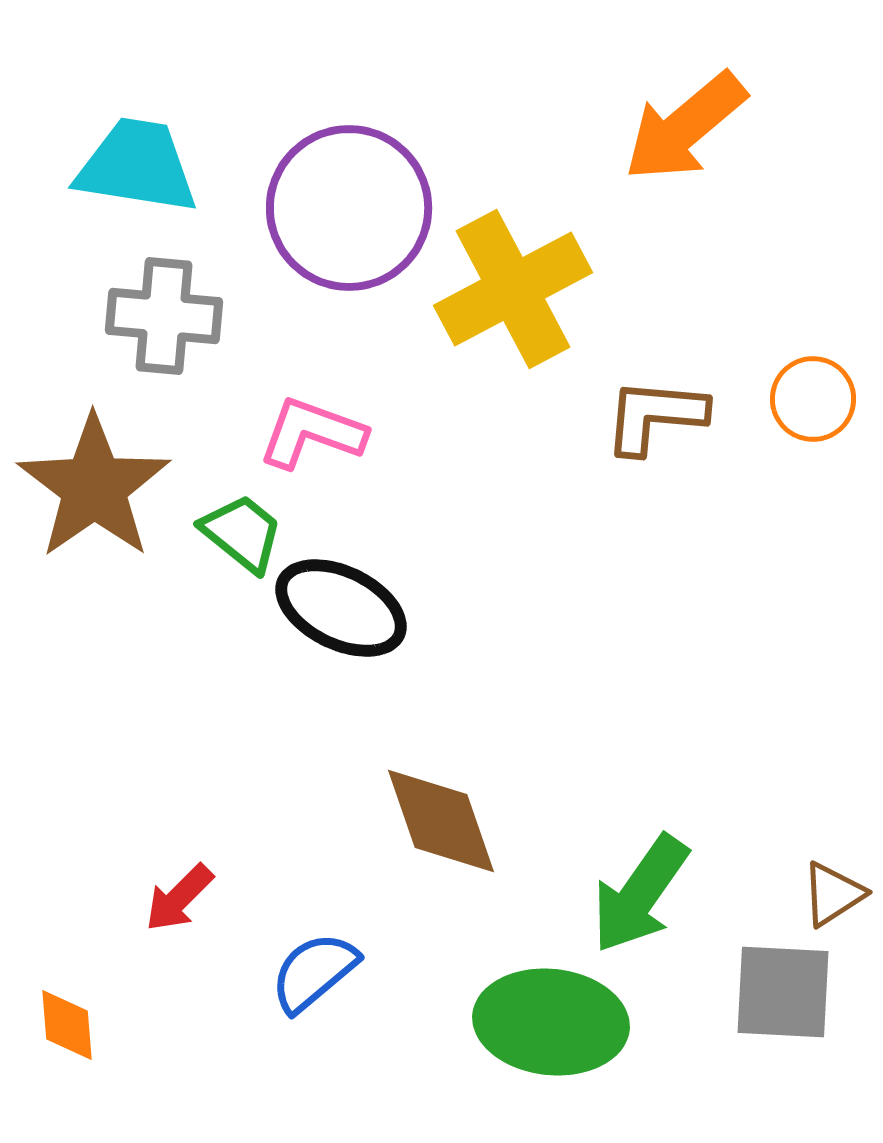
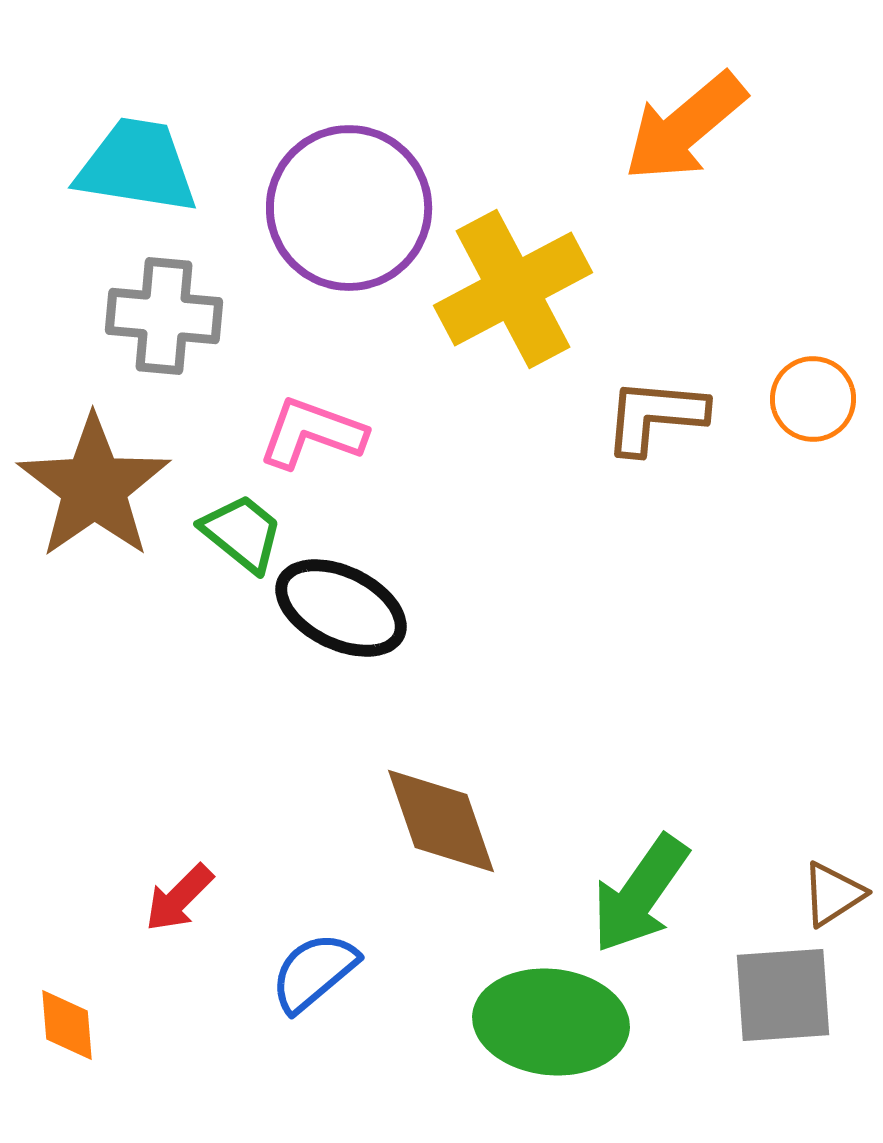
gray square: moved 3 px down; rotated 7 degrees counterclockwise
